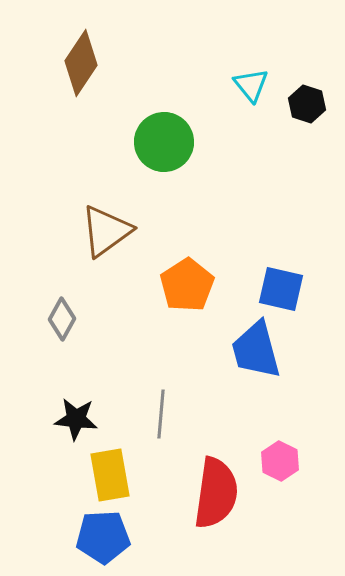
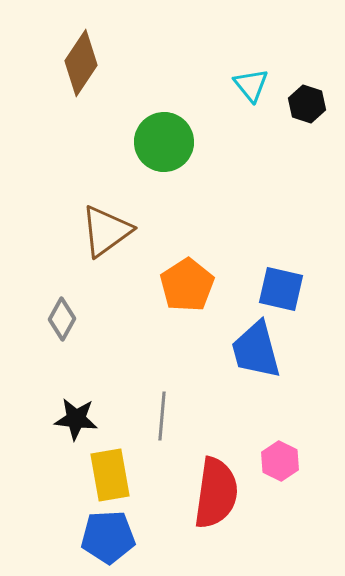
gray line: moved 1 px right, 2 px down
blue pentagon: moved 5 px right
